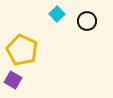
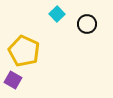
black circle: moved 3 px down
yellow pentagon: moved 2 px right, 1 px down
